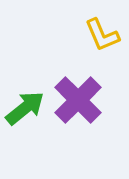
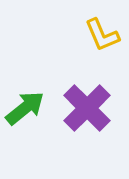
purple cross: moved 9 px right, 8 px down
